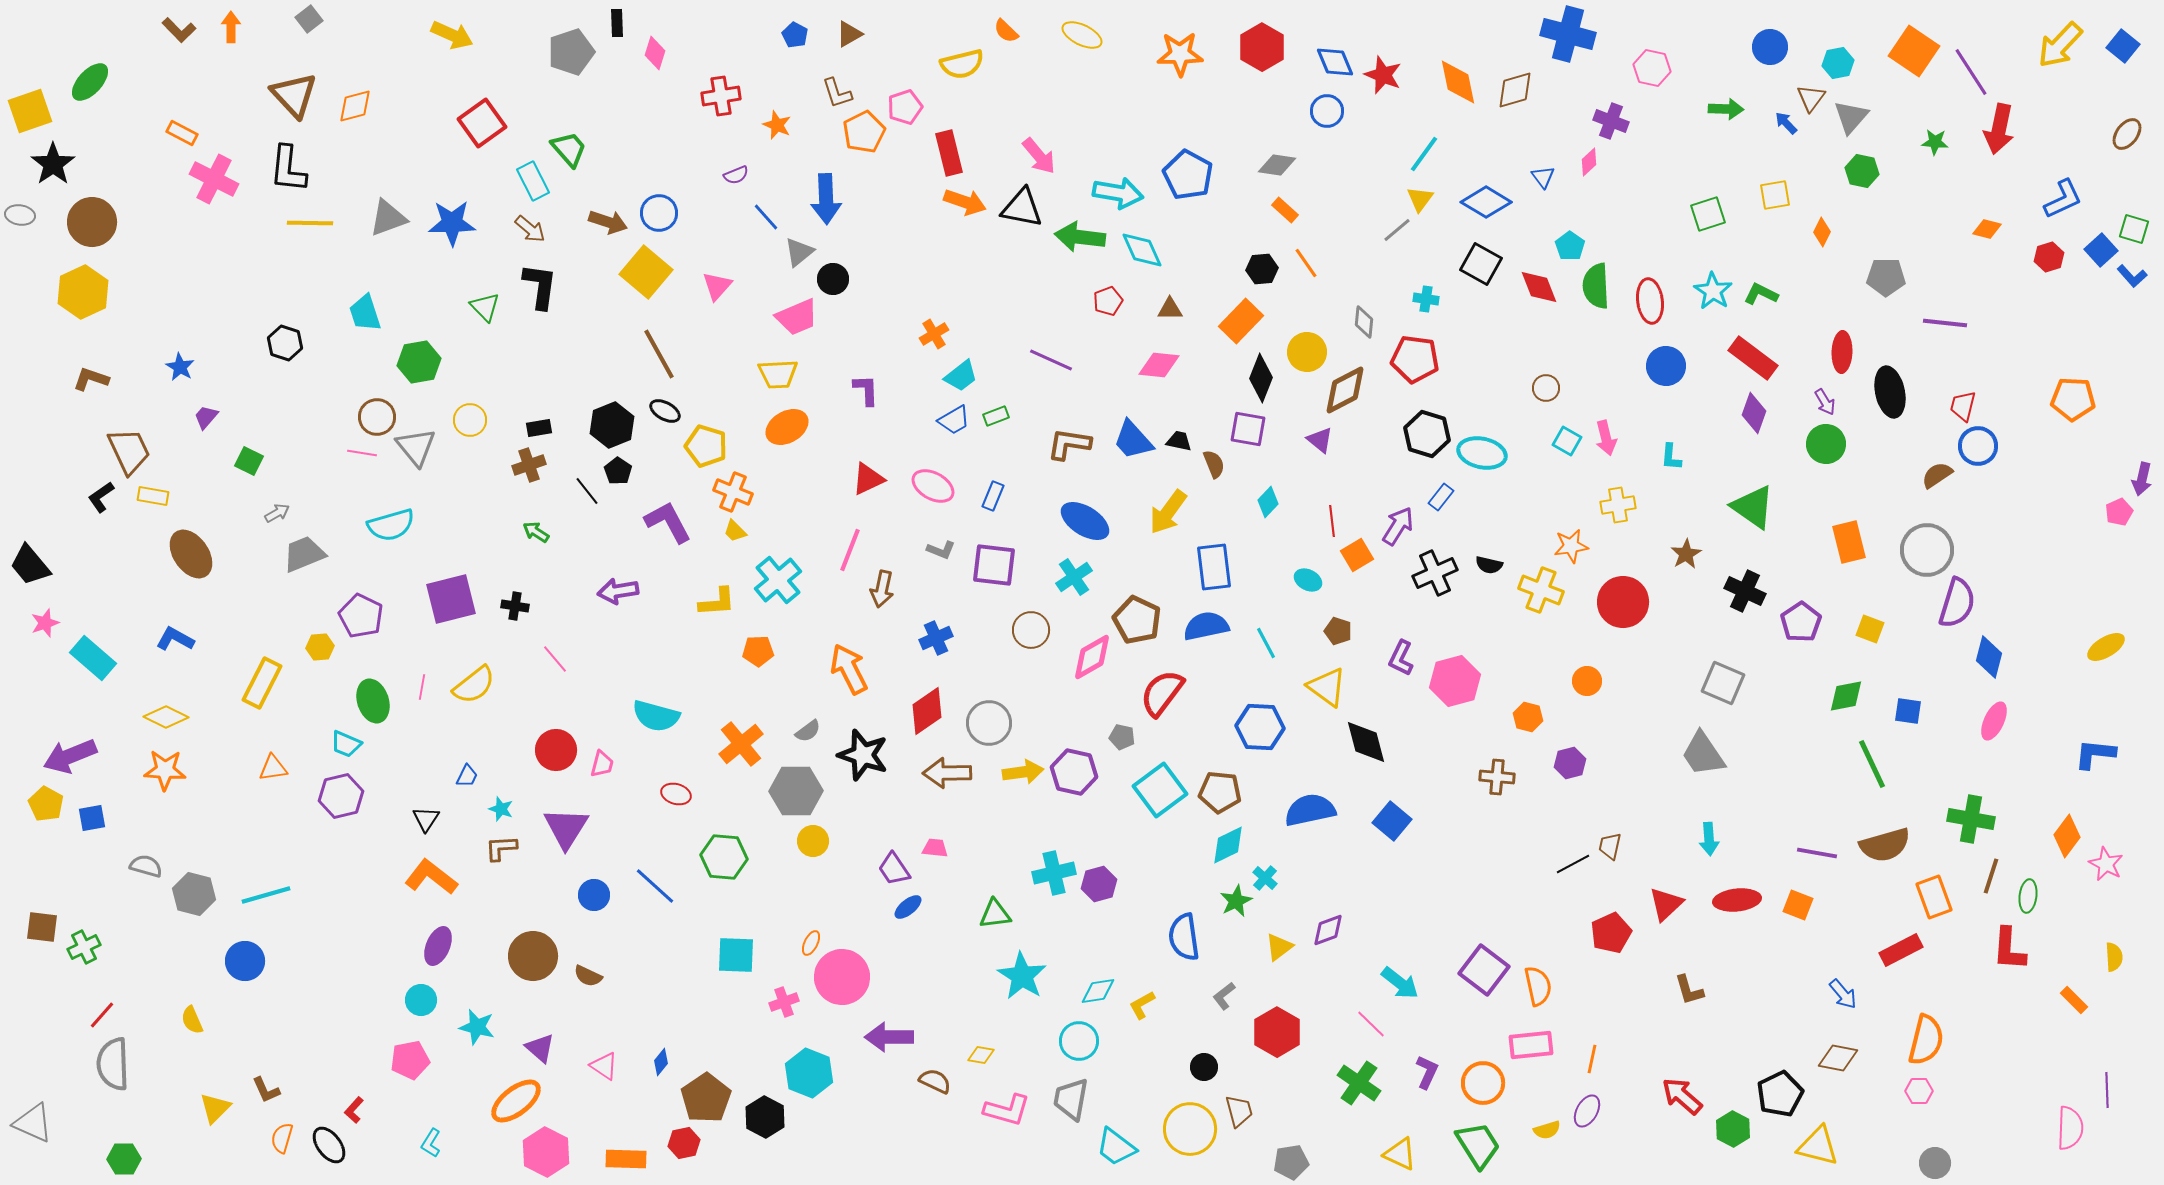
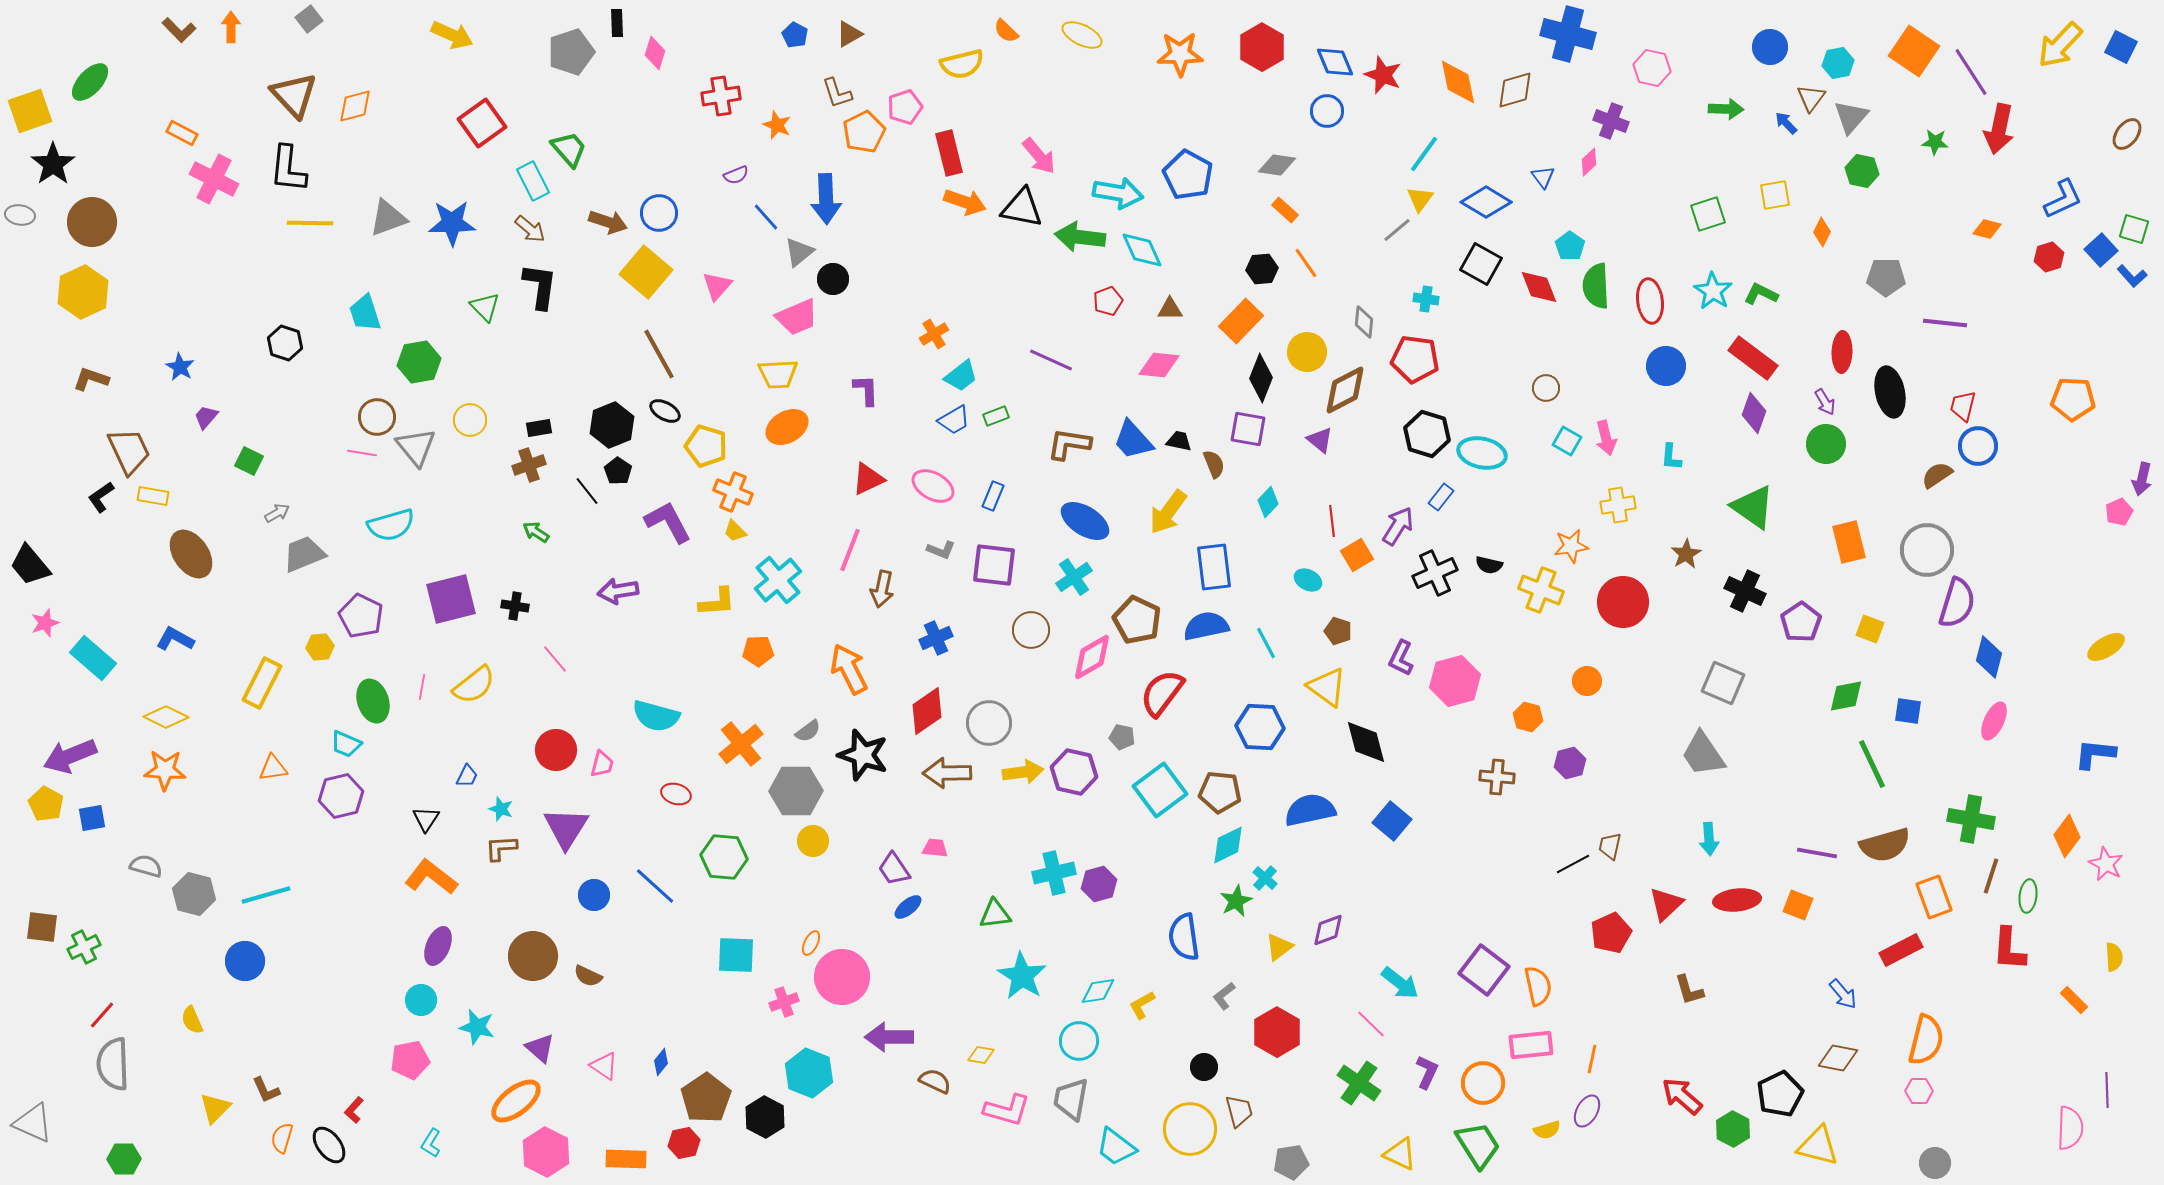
blue square at (2123, 46): moved 2 px left, 1 px down; rotated 12 degrees counterclockwise
